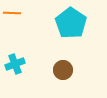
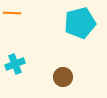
cyan pentagon: moved 9 px right; rotated 24 degrees clockwise
brown circle: moved 7 px down
